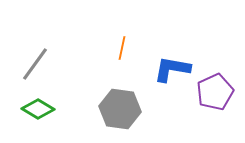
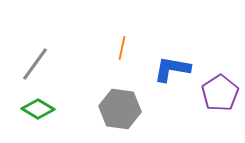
purple pentagon: moved 5 px right, 1 px down; rotated 9 degrees counterclockwise
